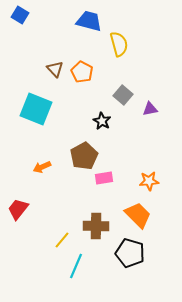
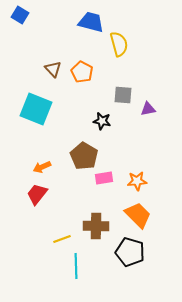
blue trapezoid: moved 2 px right, 1 px down
brown triangle: moved 2 px left
gray square: rotated 36 degrees counterclockwise
purple triangle: moved 2 px left
black star: rotated 18 degrees counterclockwise
brown pentagon: rotated 12 degrees counterclockwise
orange star: moved 12 px left
red trapezoid: moved 19 px right, 15 px up
yellow line: moved 1 px up; rotated 30 degrees clockwise
black pentagon: moved 1 px up
cyan line: rotated 25 degrees counterclockwise
